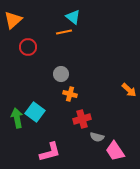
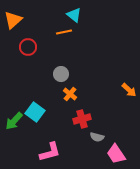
cyan triangle: moved 1 px right, 2 px up
orange cross: rotated 24 degrees clockwise
green arrow: moved 3 px left, 3 px down; rotated 126 degrees counterclockwise
pink trapezoid: moved 1 px right, 3 px down
